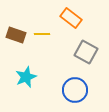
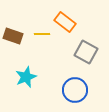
orange rectangle: moved 6 px left, 4 px down
brown rectangle: moved 3 px left, 1 px down
